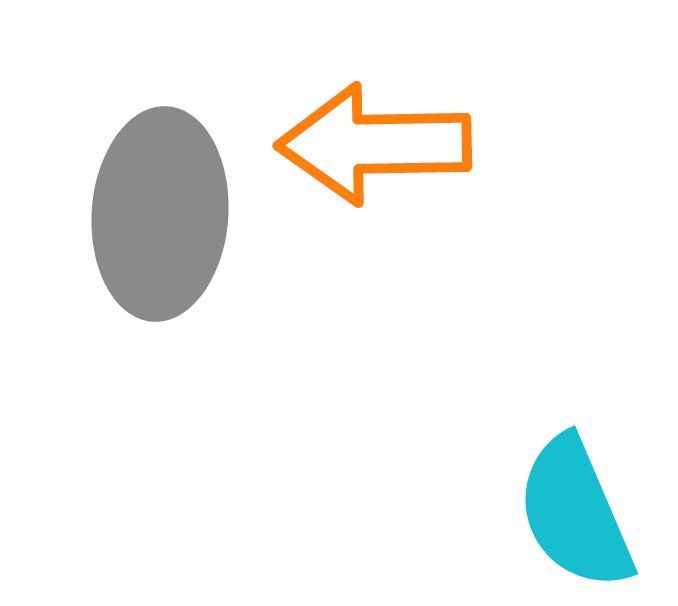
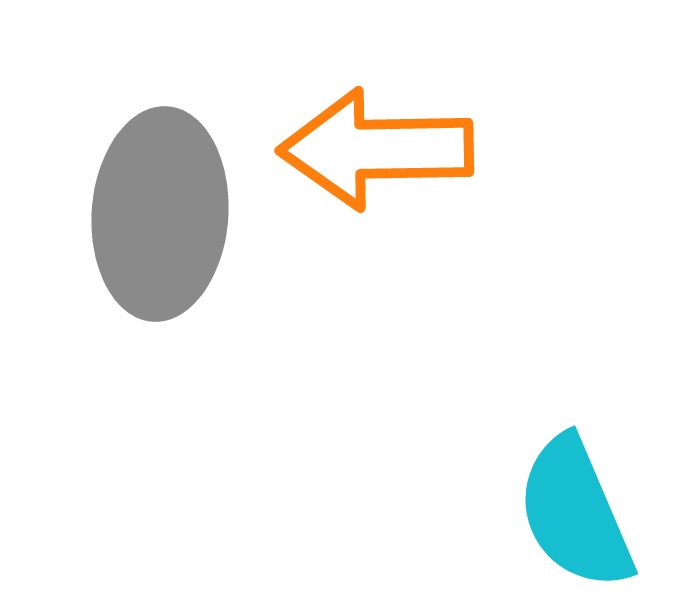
orange arrow: moved 2 px right, 5 px down
